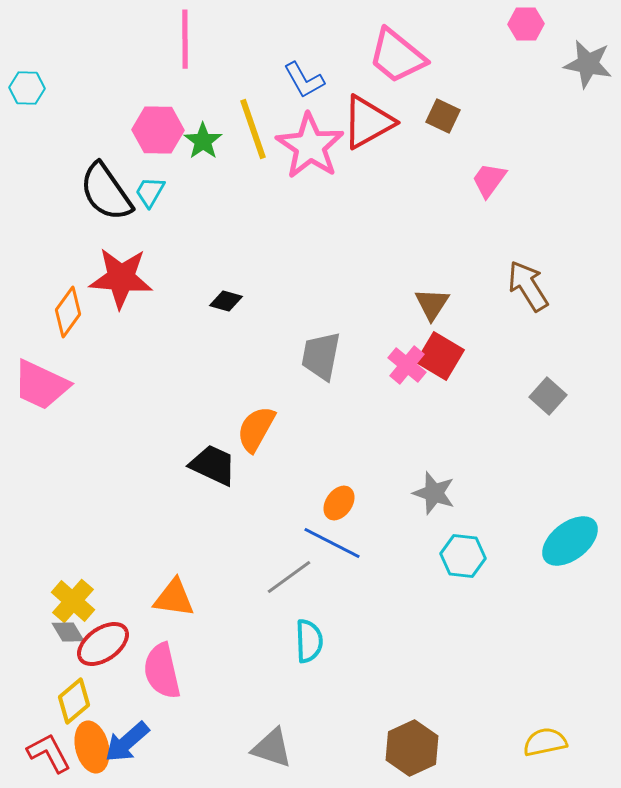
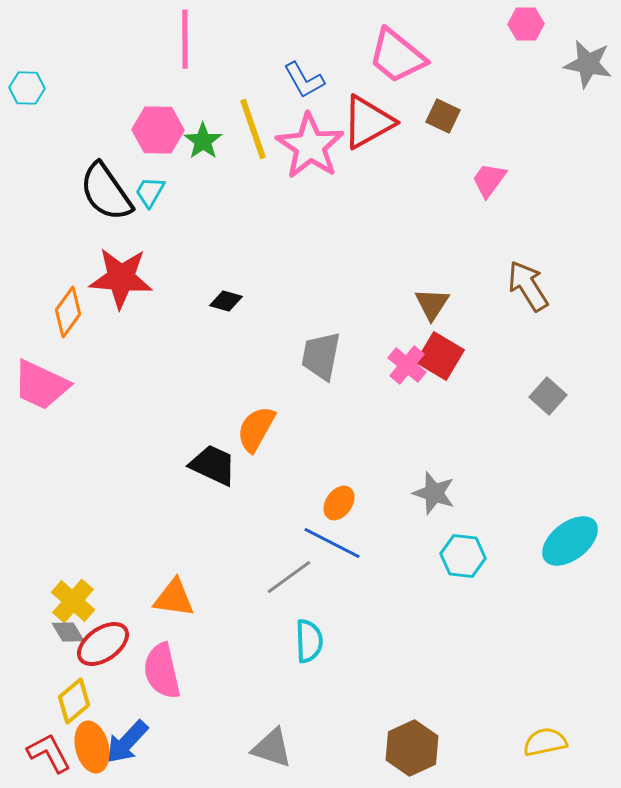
blue arrow at (127, 742): rotated 6 degrees counterclockwise
